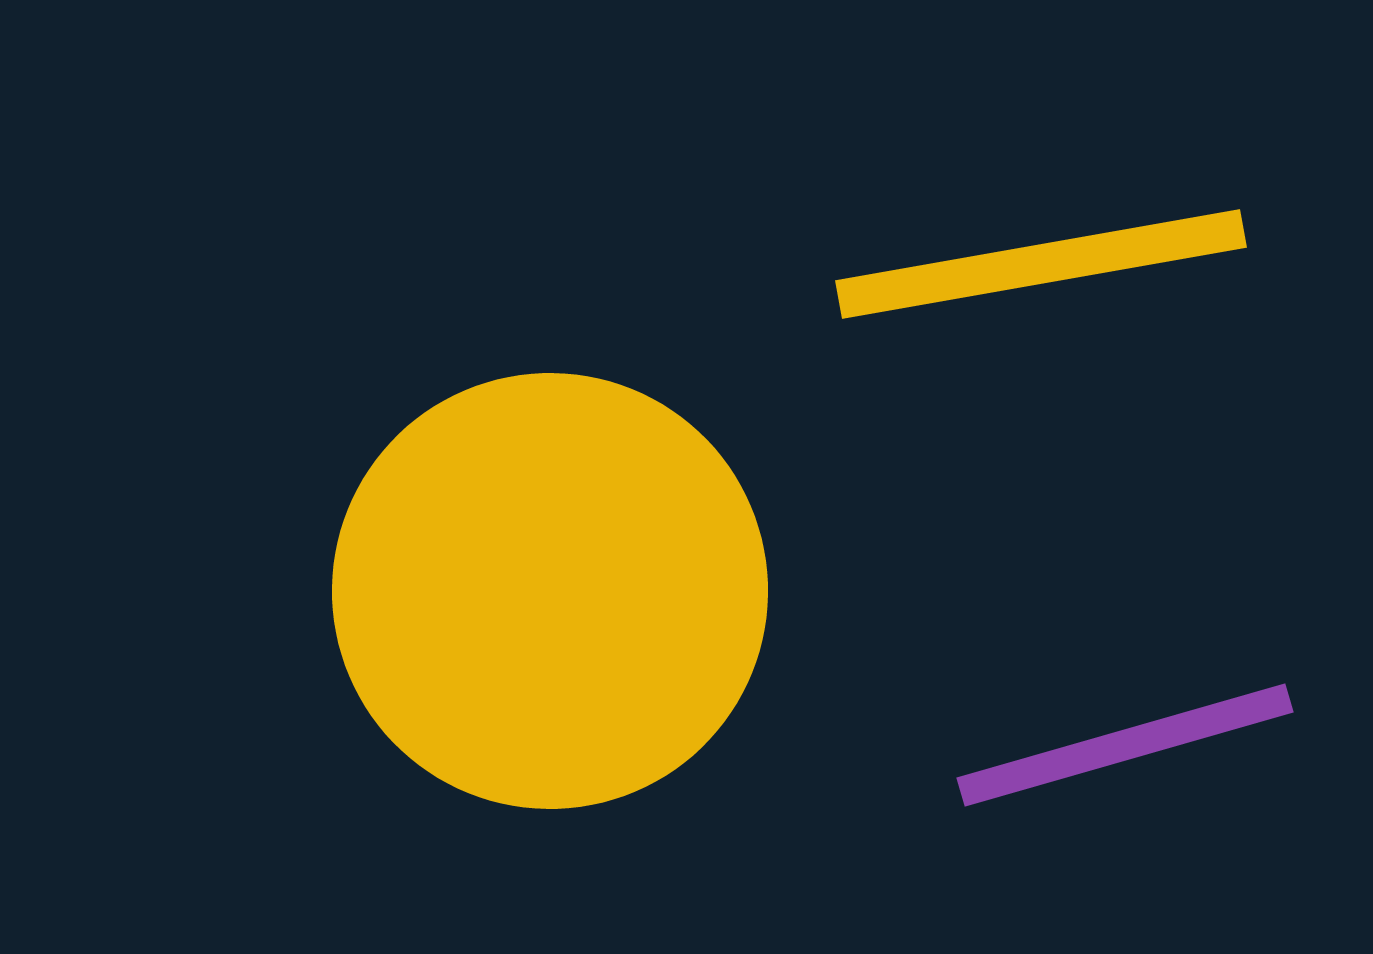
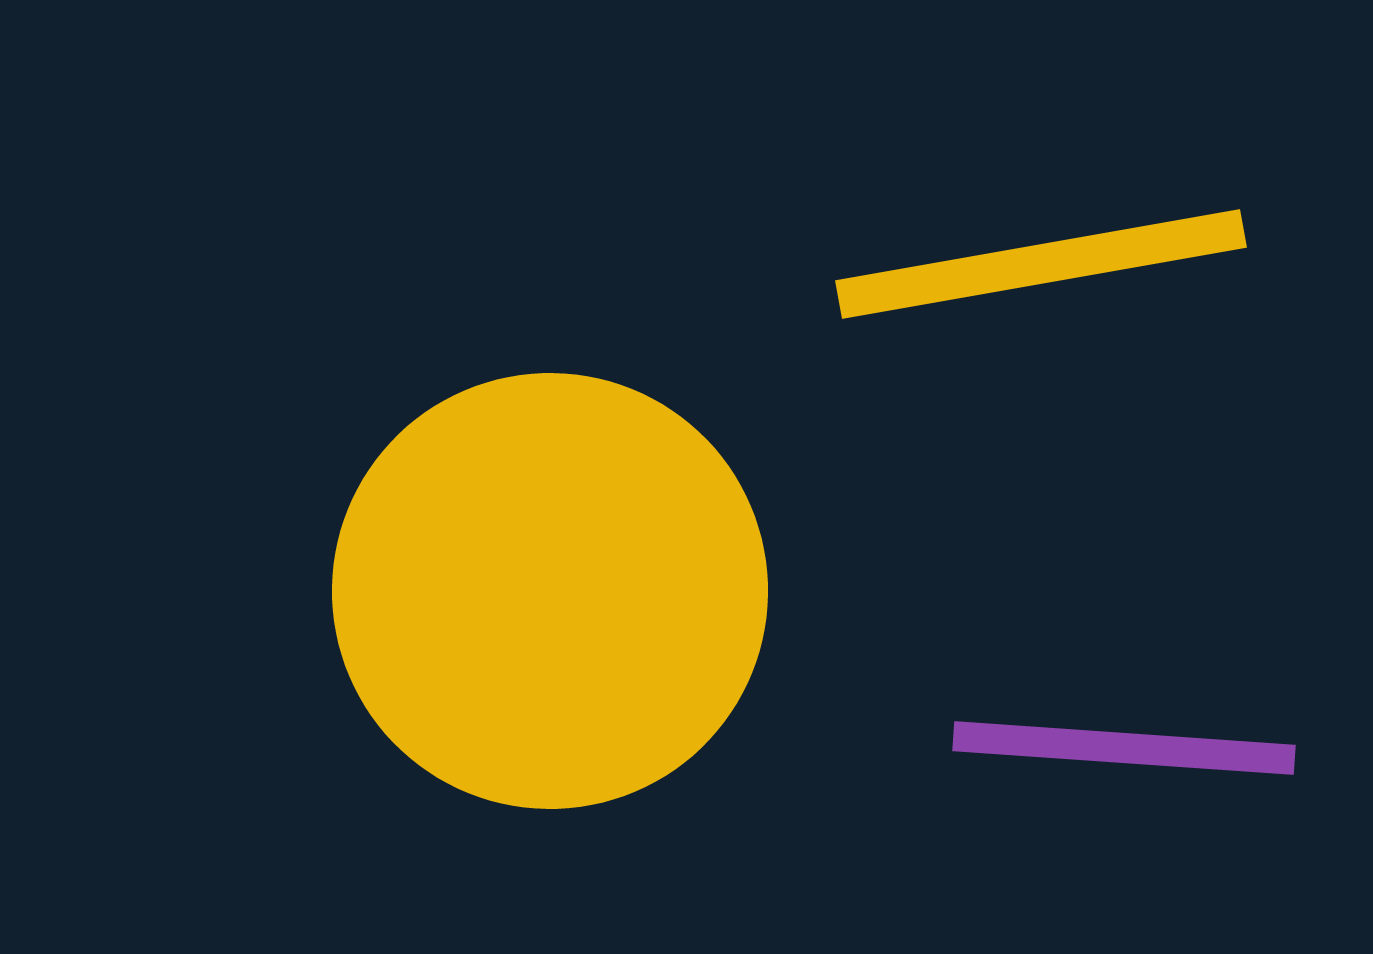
purple line: moved 1 px left, 3 px down; rotated 20 degrees clockwise
